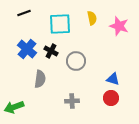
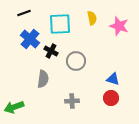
blue cross: moved 3 px right, 10 px up
gray semicircle: moved 3 px right
